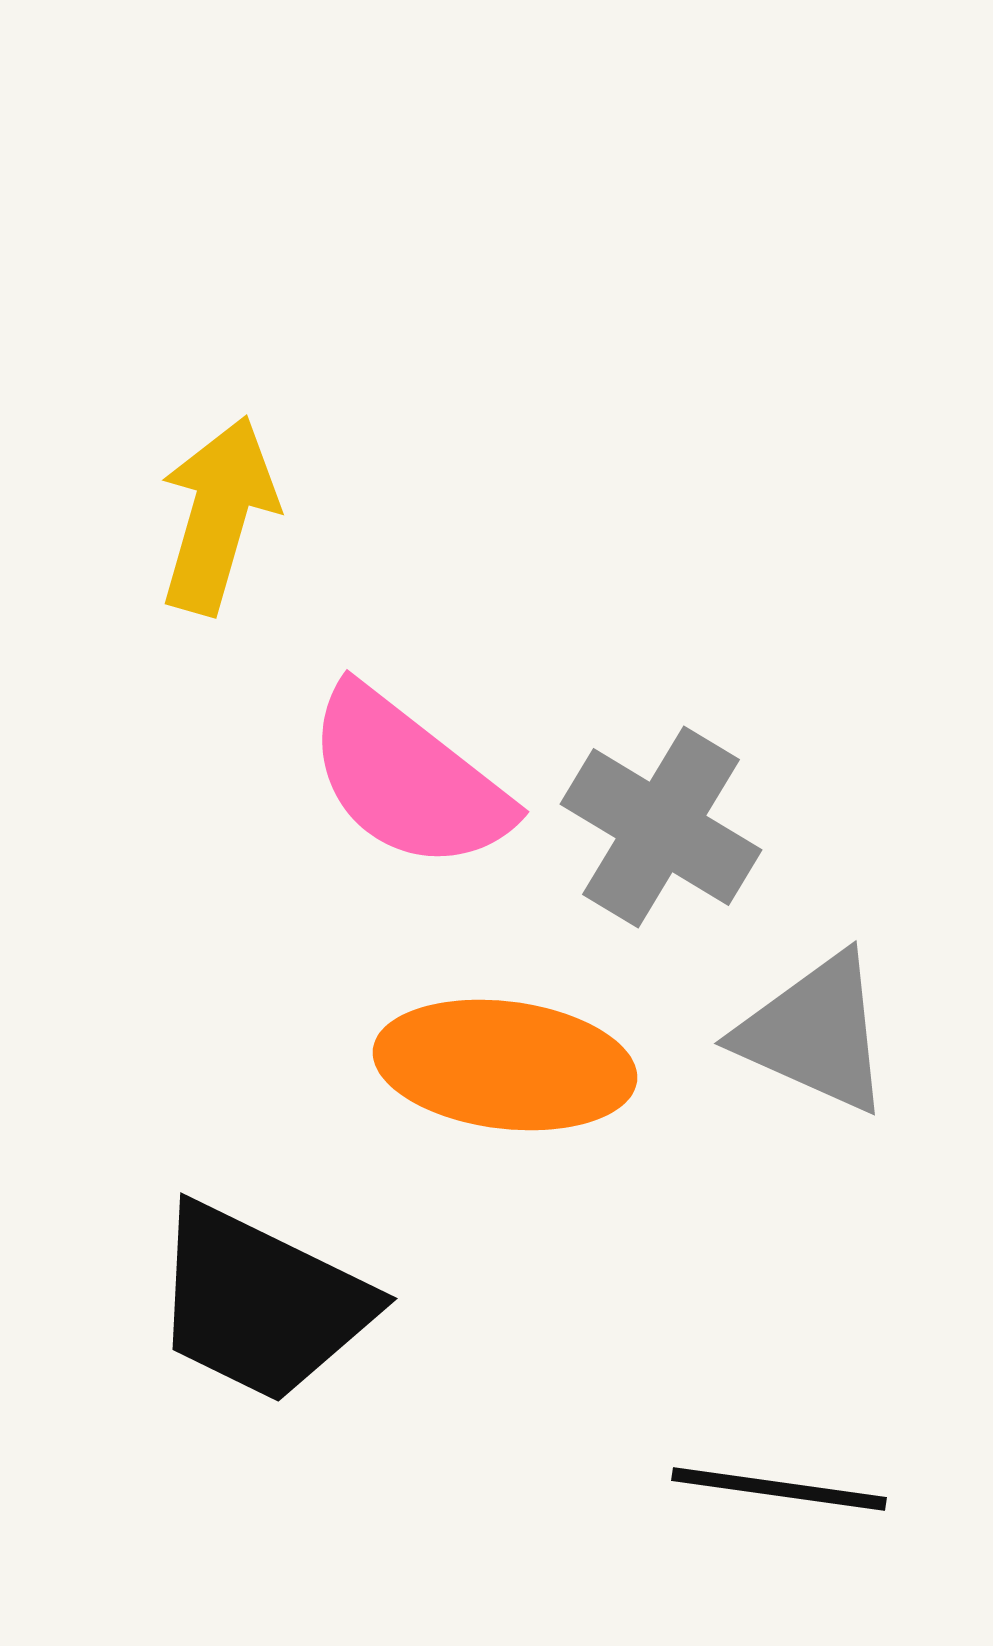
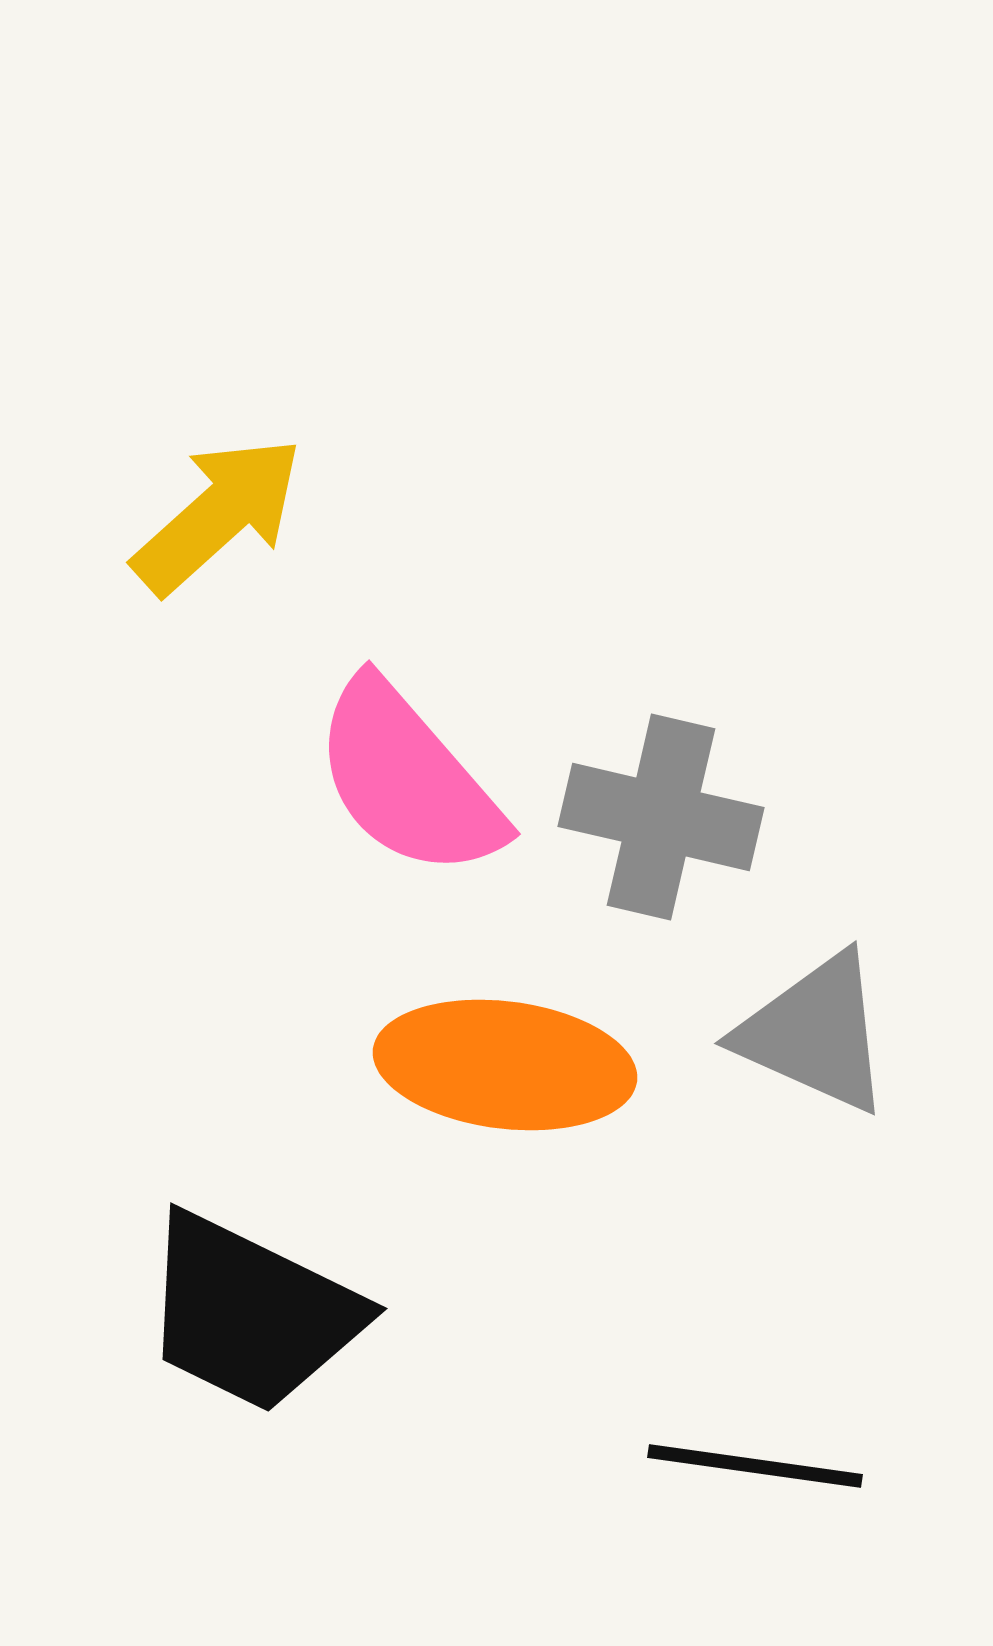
yellow arrow: rotated 32 degrees clockwise
pink semicircle: rotated 11 degrees clockwise
gray cross: moved 10 px up; rotated 18 degrees counterclockwise
black trapezoid: moved 10 px left, 10 px down
black line: moved 24 px left, 23 px up
